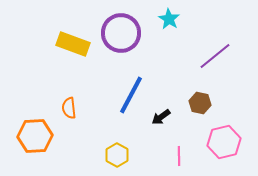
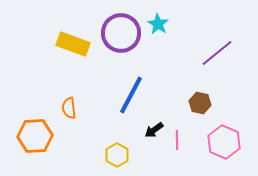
cyan star: moved 11 px left, 5 px down
purple line: moved 2 px right, 3 px up
black arrow: moved 7 px left, 13 px down
pink hexagon: rotated 24 degrees counterclockwise
pink line: moved 2 px left, 16 px up
